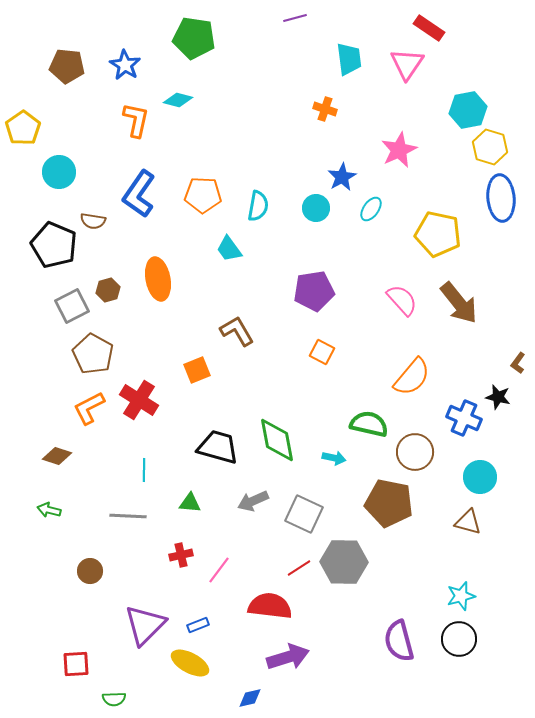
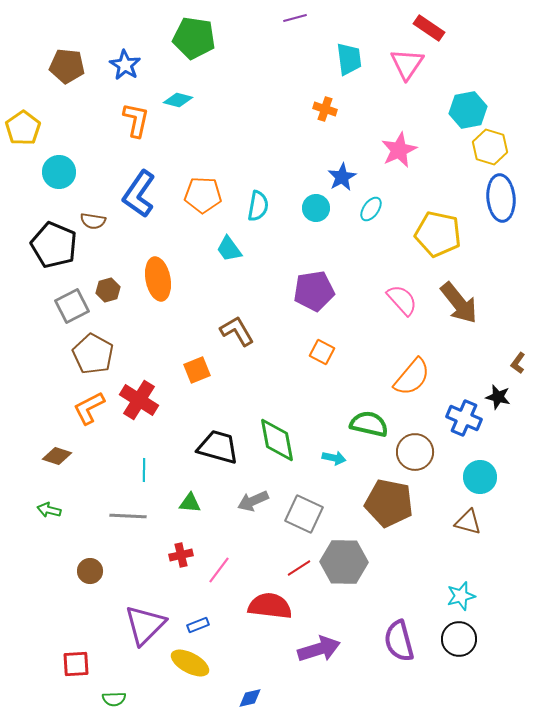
purple arrow at (288, 657): moved 31 px right, 8 px up
